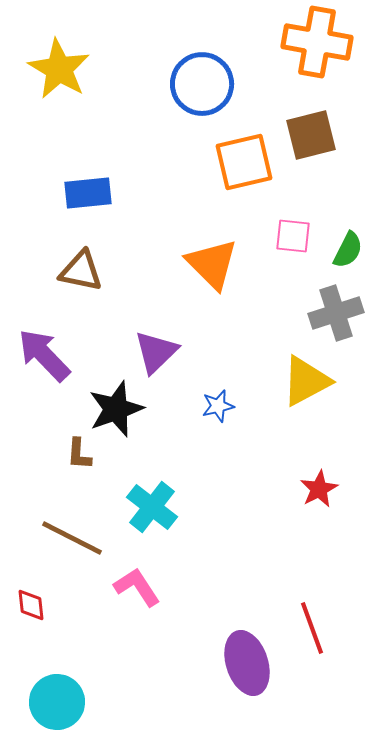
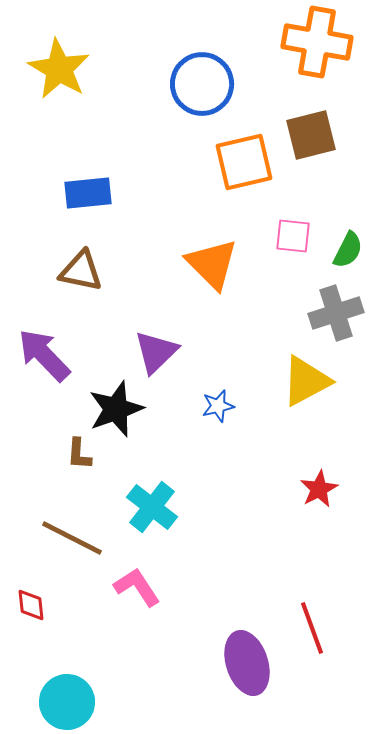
cyan circle: moved 10 px right
